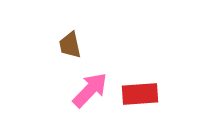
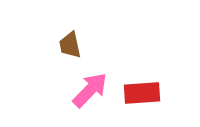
red rectangle: moved 2 px right, 1 px up
